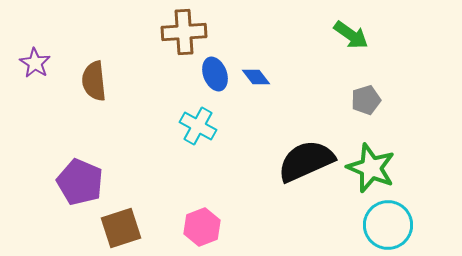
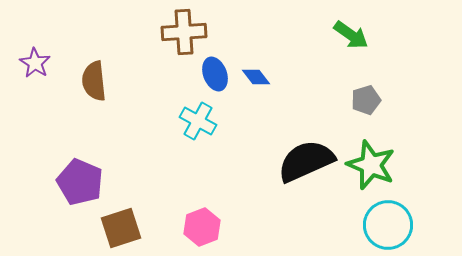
cyan cross: moved 5 px up
green star: moved 3 px up
